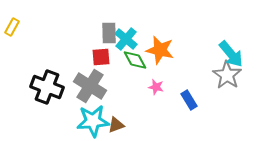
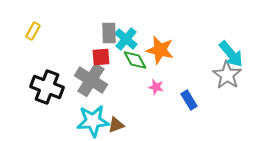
yellow rectangle: moved 21 px right, 4 px down
gray cross: moved 1 px right, 6 px up
